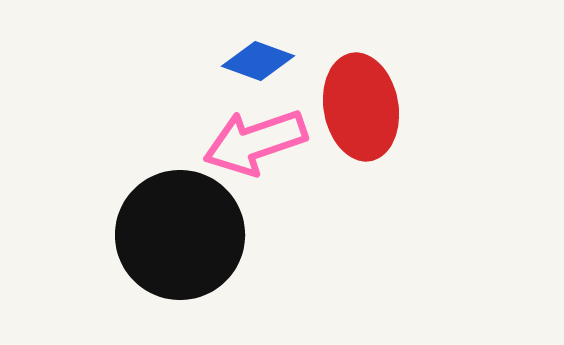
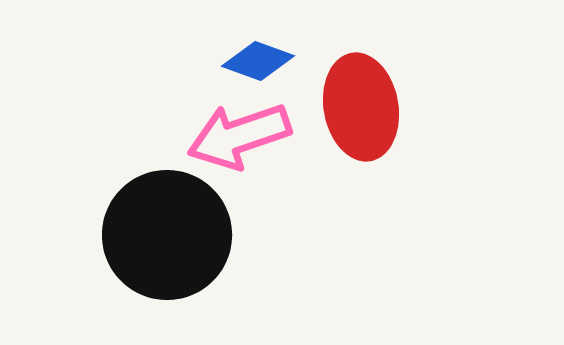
pink arrow: moved 16 px left, 6 px up
black circle: moved 13 px left
